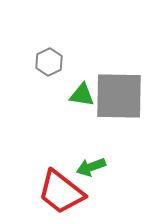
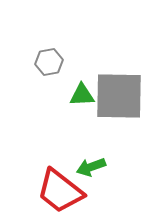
gray hexagon: rotated 16 degrees clockwise
green triangle: rotated 12 degrees counterclockwise
red trapezoid: moved 1 px left, 1 px up
